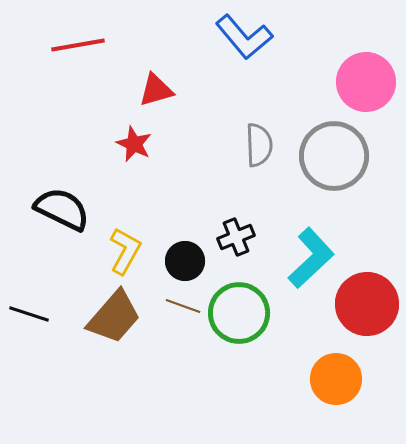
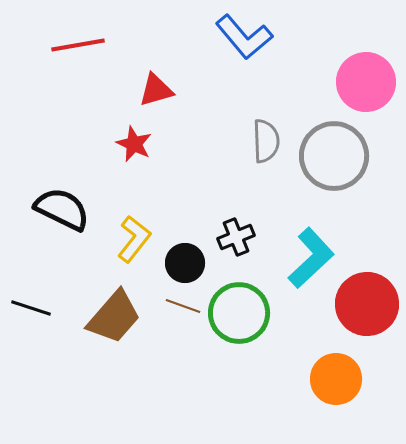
gray semicircle: moved 7 px right, 4 px up
yellow L-shape: moved 9 px right, 12 px up; rotated 9 degrees clockwise
black circle: moved 2 px down
black line: moved 2 px right, 6 px up
